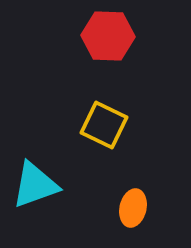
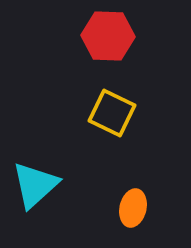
yellow square: moved 8 px right, 12 px up
cyan triangle: rotated 22 degrees counterclockwise
